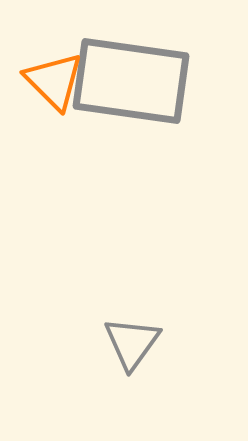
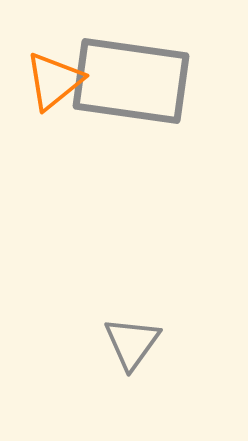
orange triangle: rotated 36 degrees clockwise
